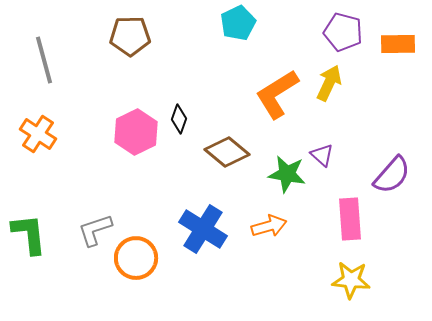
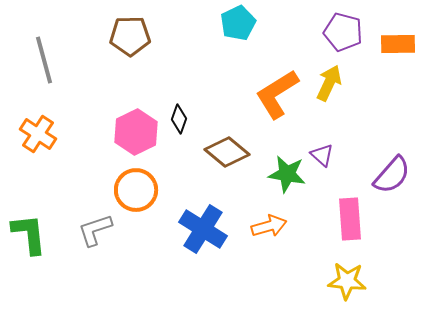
orange circle: moved 68 px up
yellow star: moved 4 px left, 1 px down
